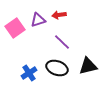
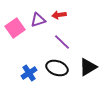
black triangle: moved 1 px down; rotated 18 degrees counterclockwise
